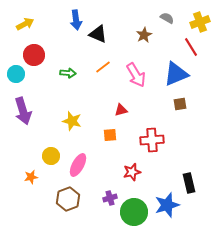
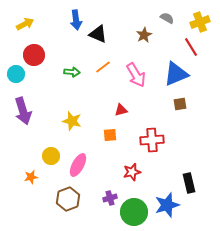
green arrow: moved 4 px right, 1 px up
